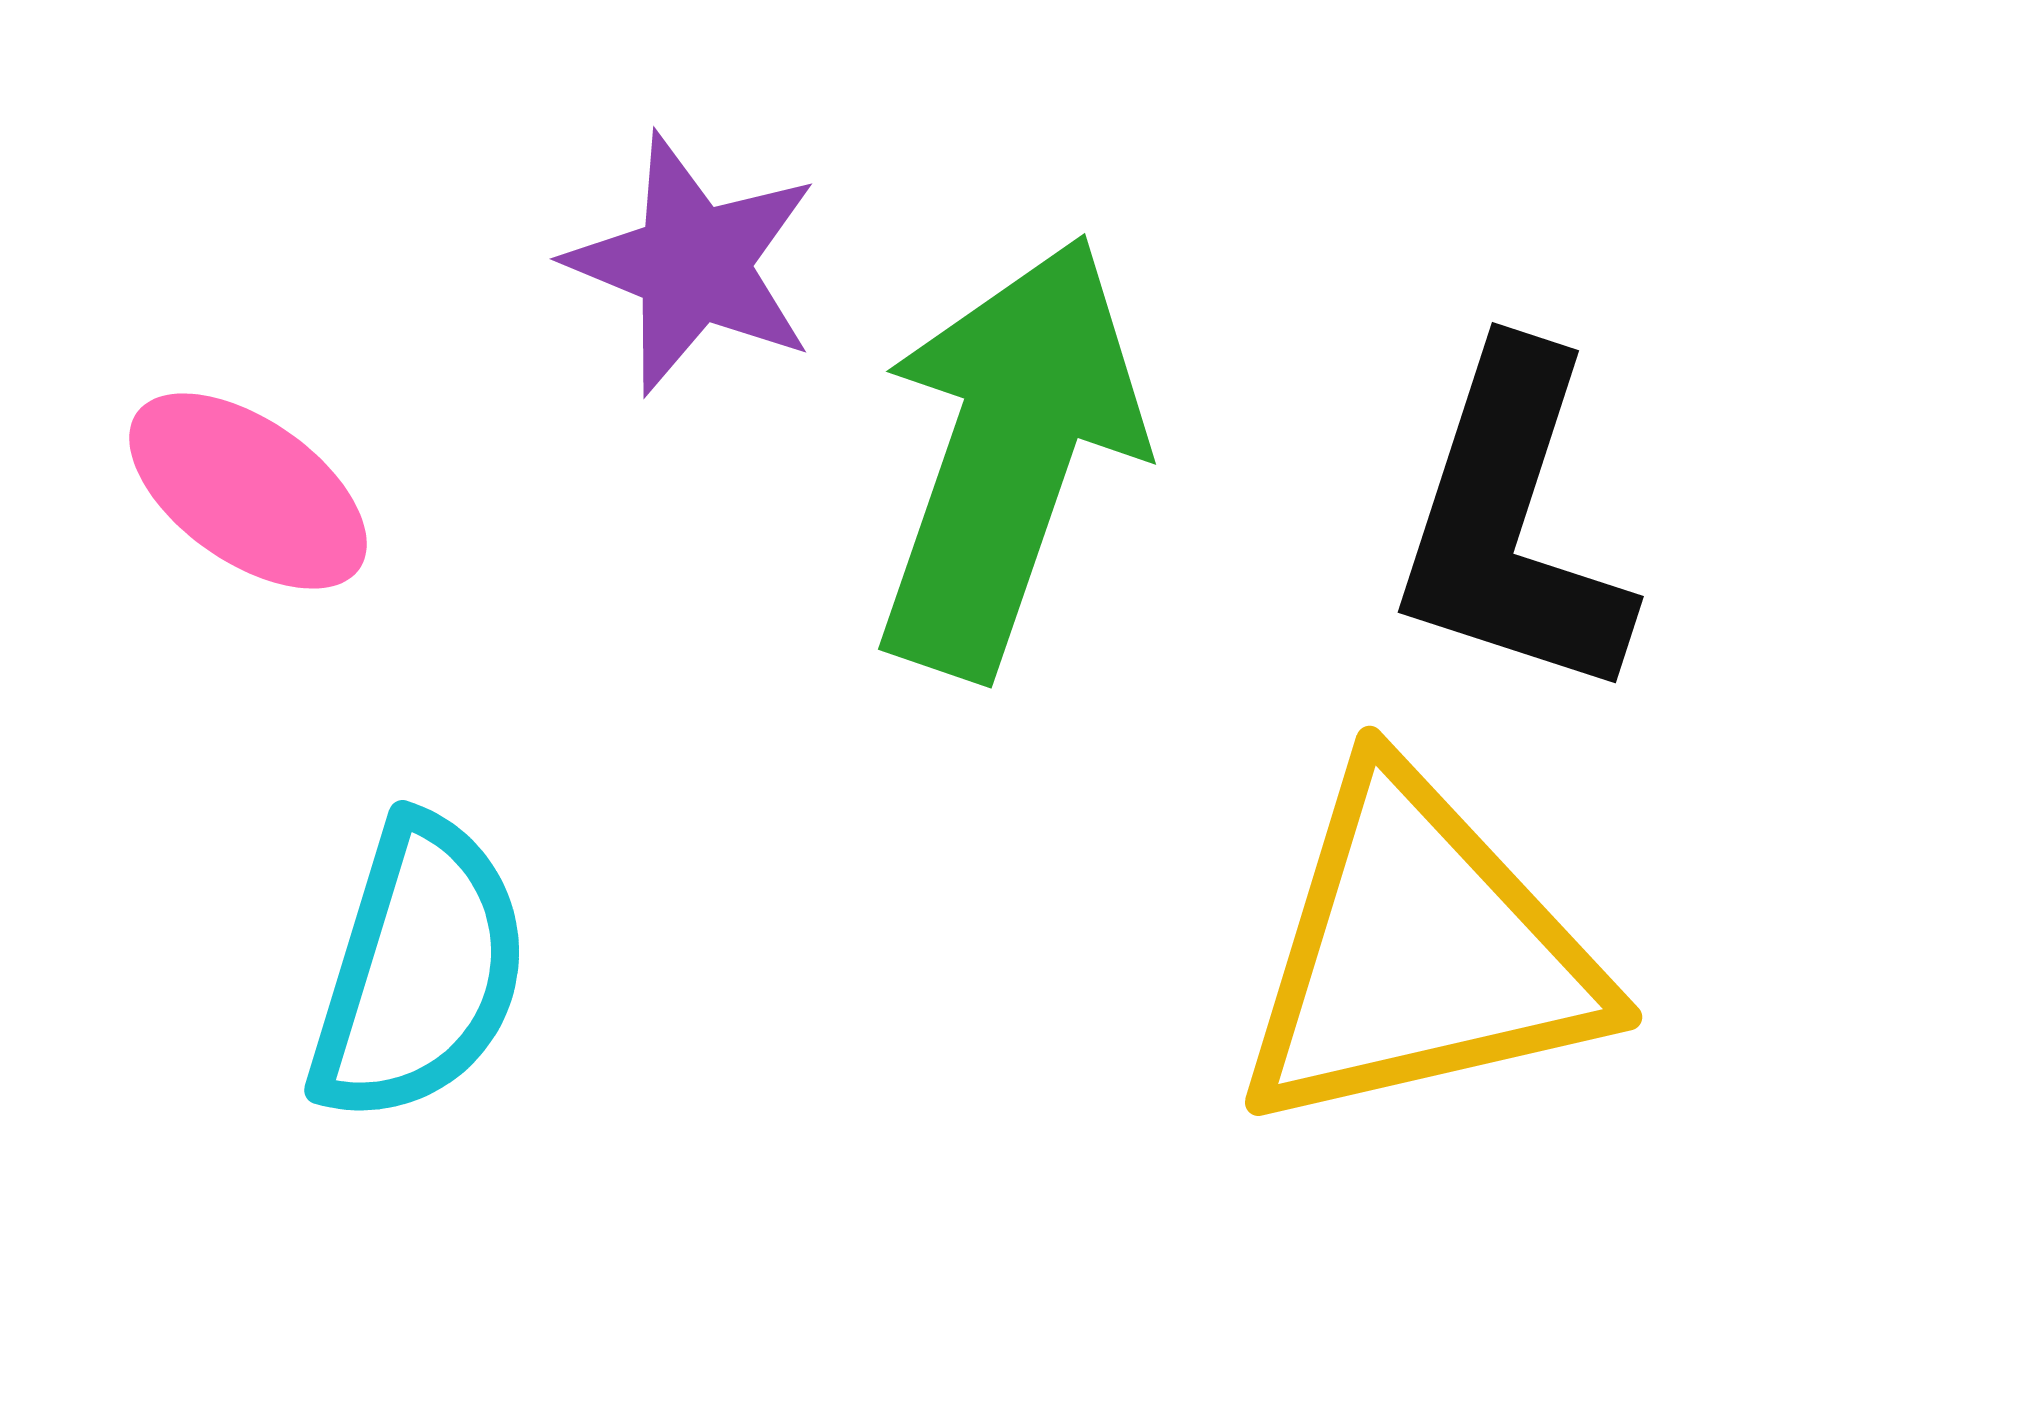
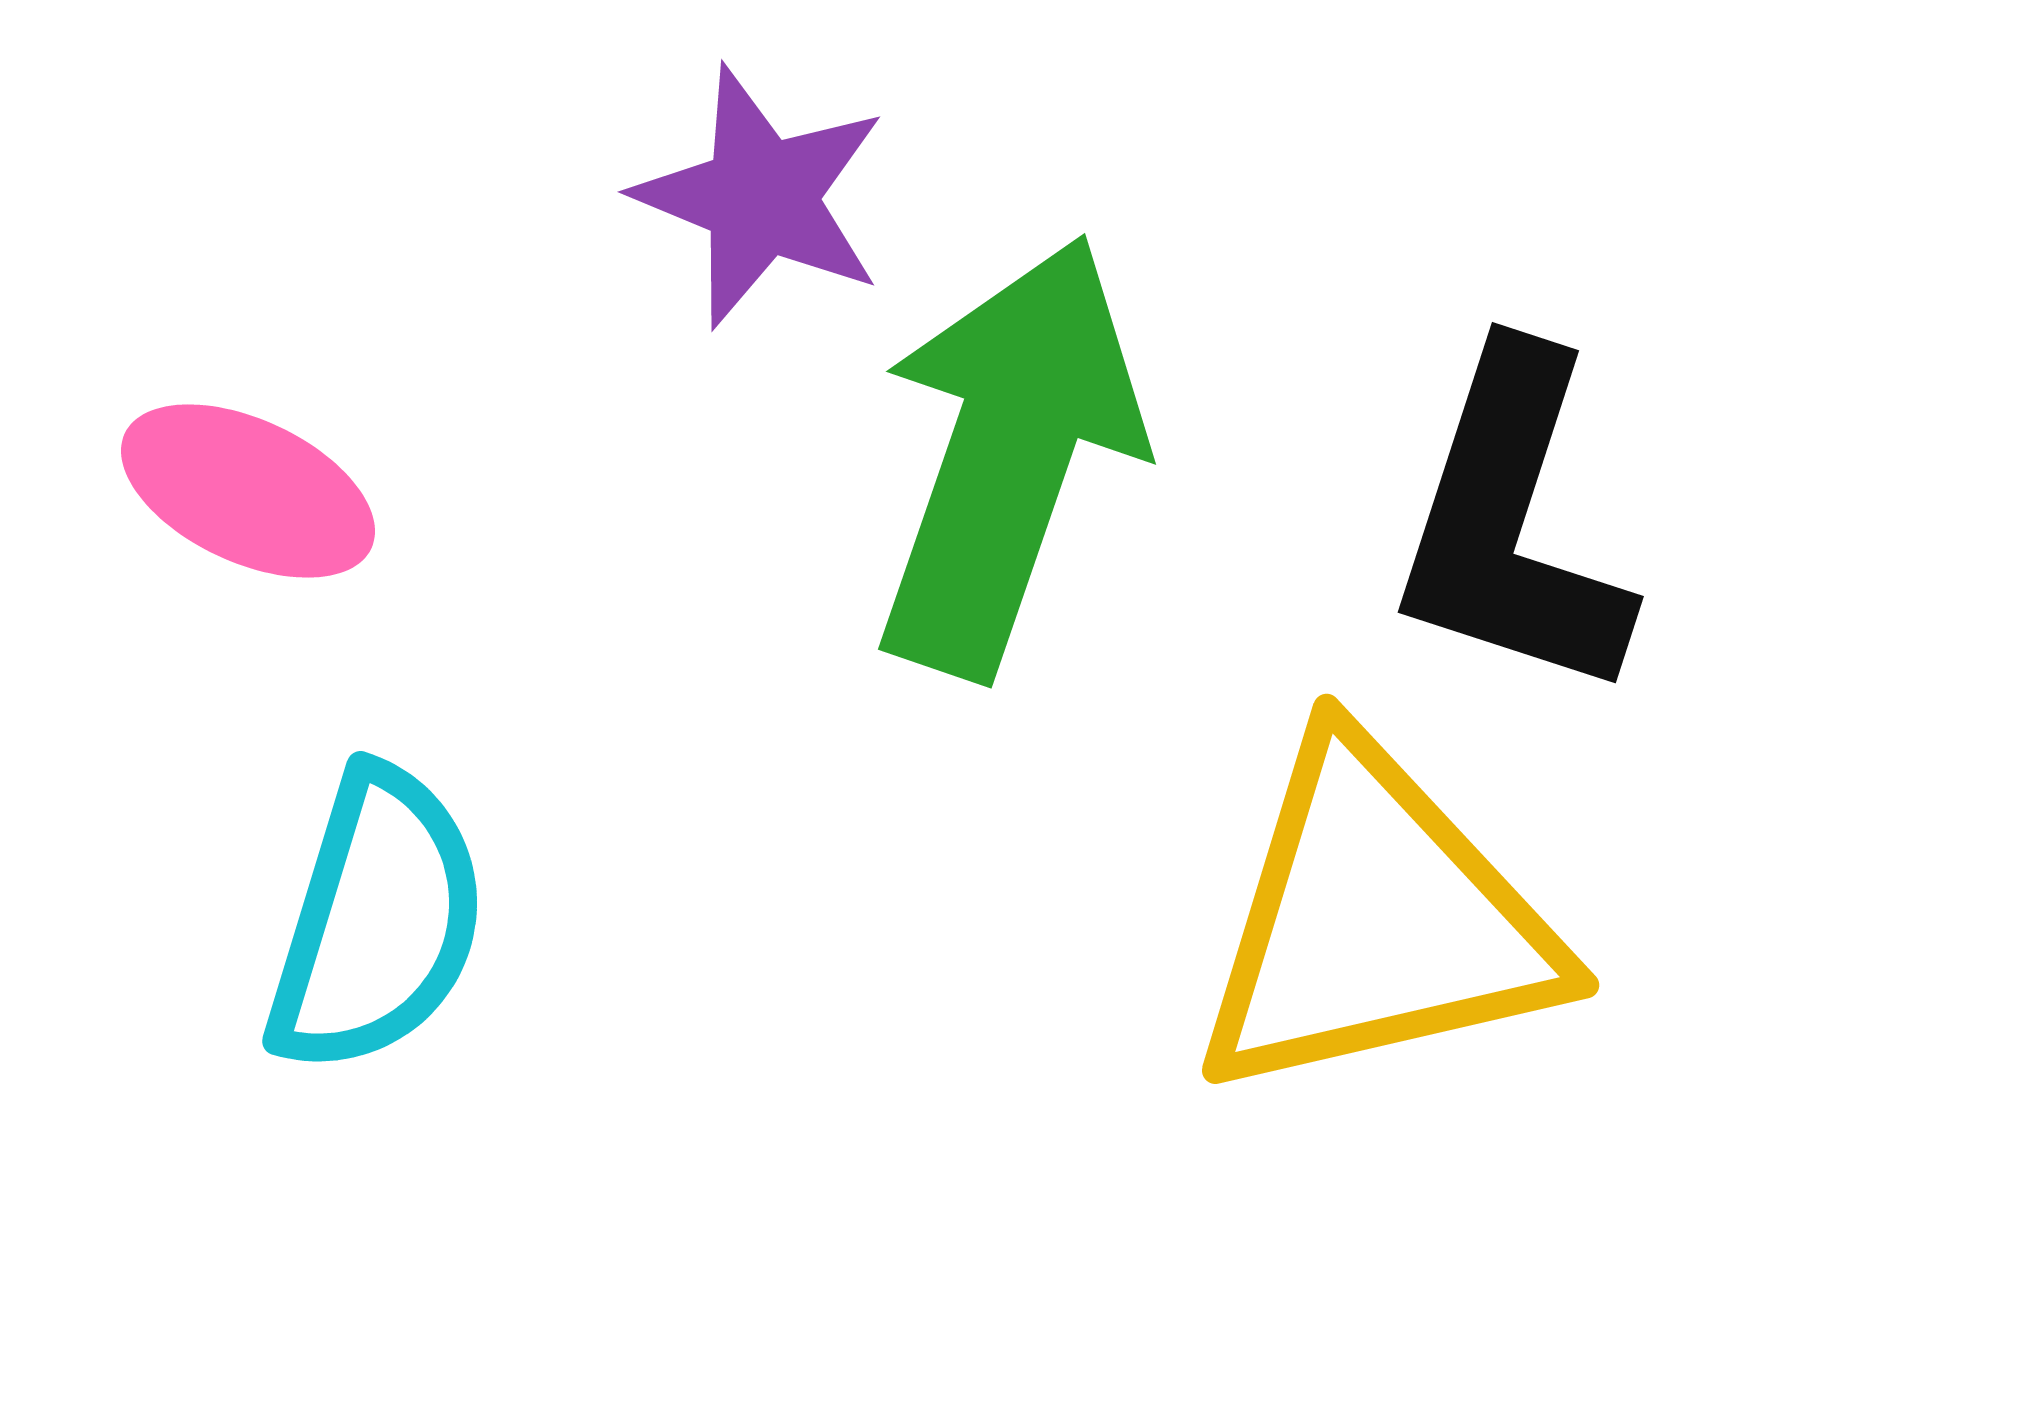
purple star: moved 68 px right, 67 px up
pink ellipse: rotated 10 degrees counterclockwise
yellow triangle: moved 43 px left, 32 px up
cyan semicircle: moved 42 px left, 49 px up
